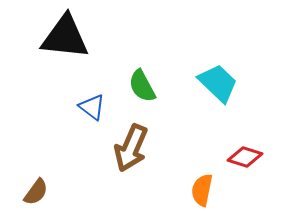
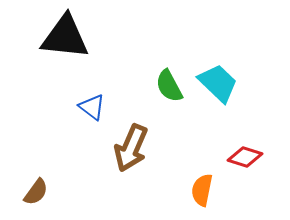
green semicircle: moved 27 px right
